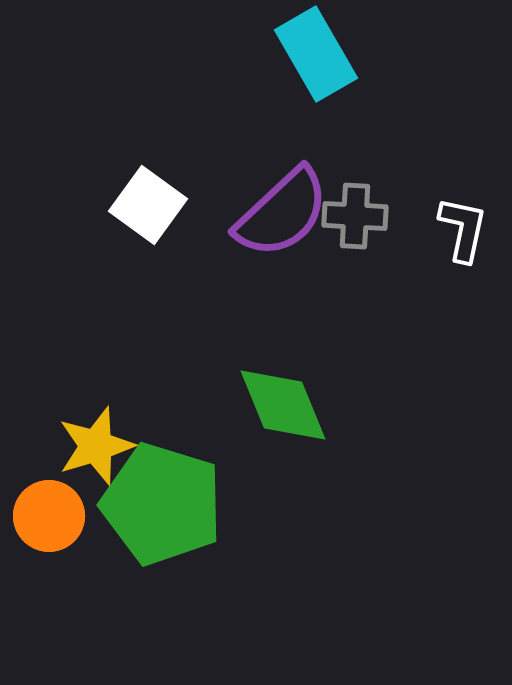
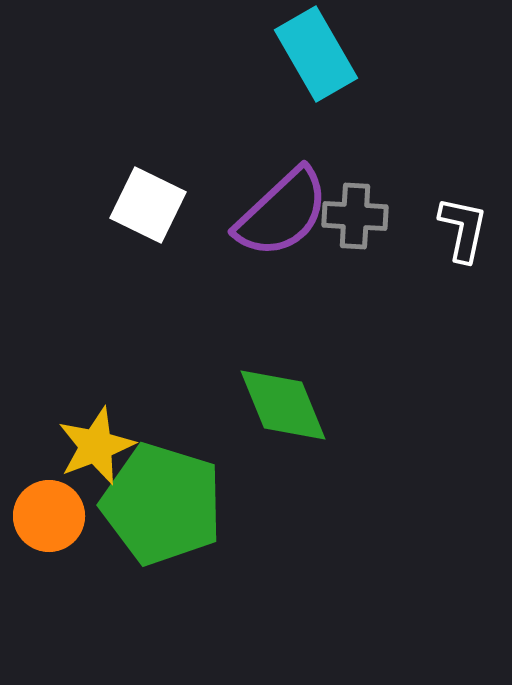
white square: rotated 10 degrees counterclockwise
yellow star: rotated 4 degrees counterclockwise
